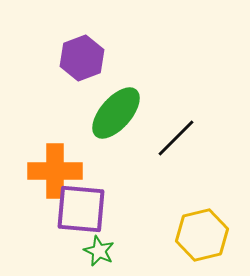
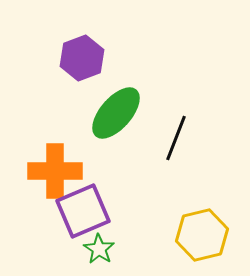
black line: rotated 24 degrees counterclockwise
purple square: moved 2 px right, 2 px down; rotated 28 degrees counterclockwise
green star: moved 2 px up; rotated 8 degrees clockwise
